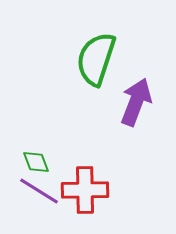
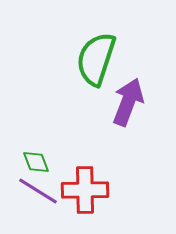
purple arrow: moved 8 px left
purple line: moved 1 px left
